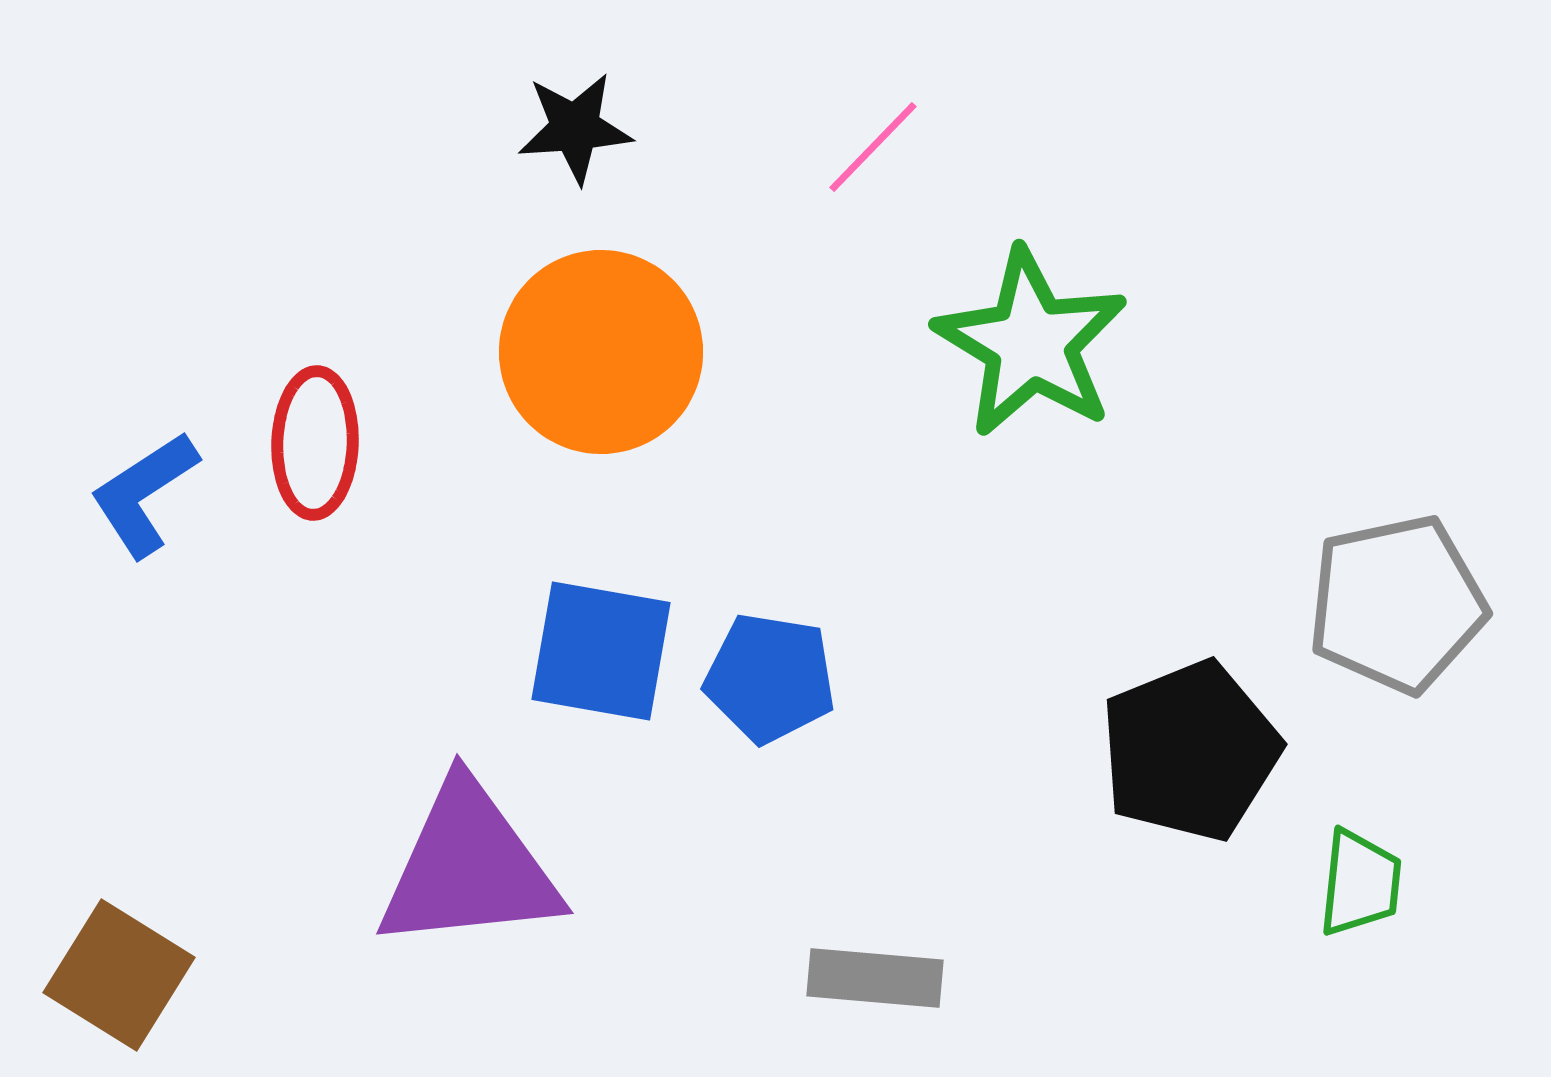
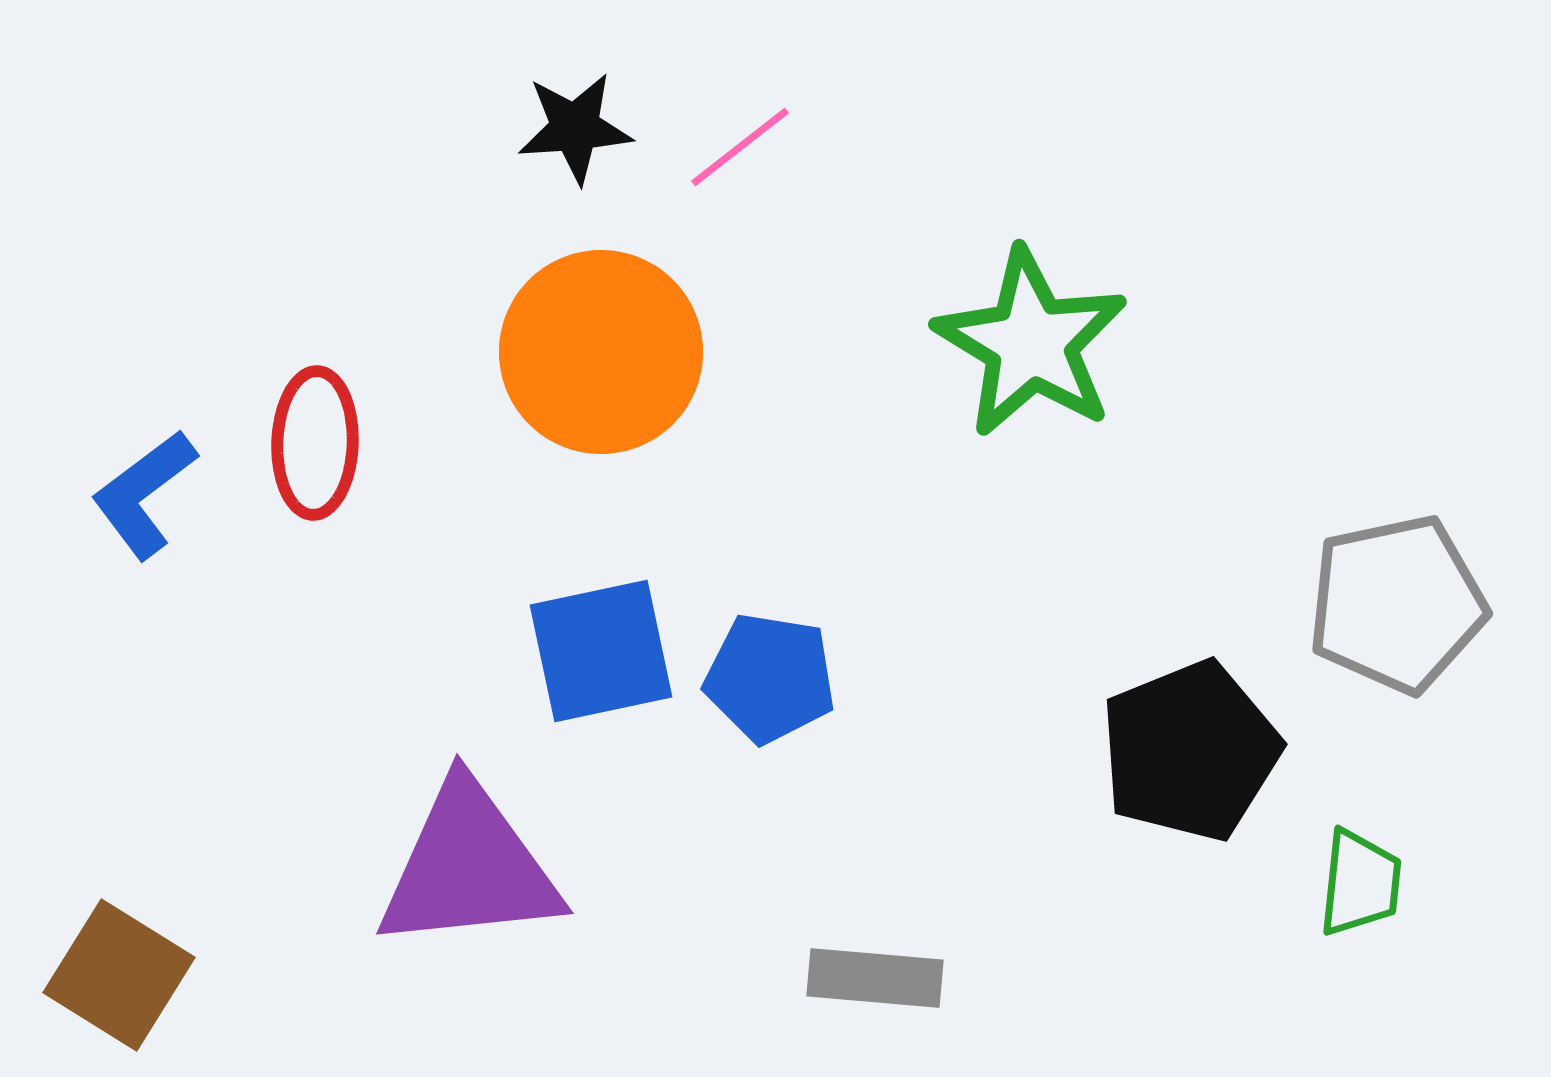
pink line: moved 133 px left; rotated 8 degrees clockwise
blue L-shape: rotated 4 degrees counterclockwise
blue square: rotated 22 degrees counterclockwise
